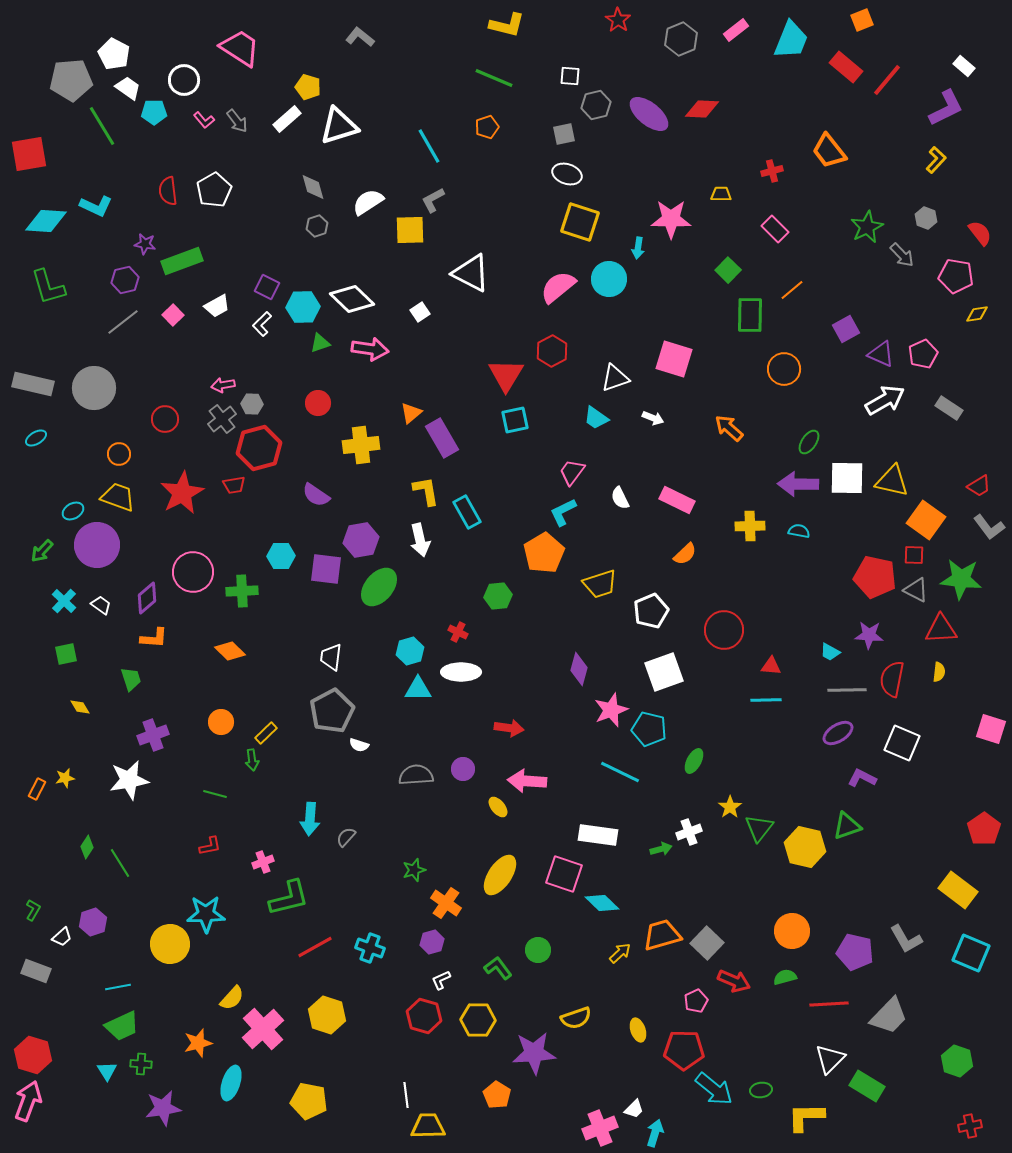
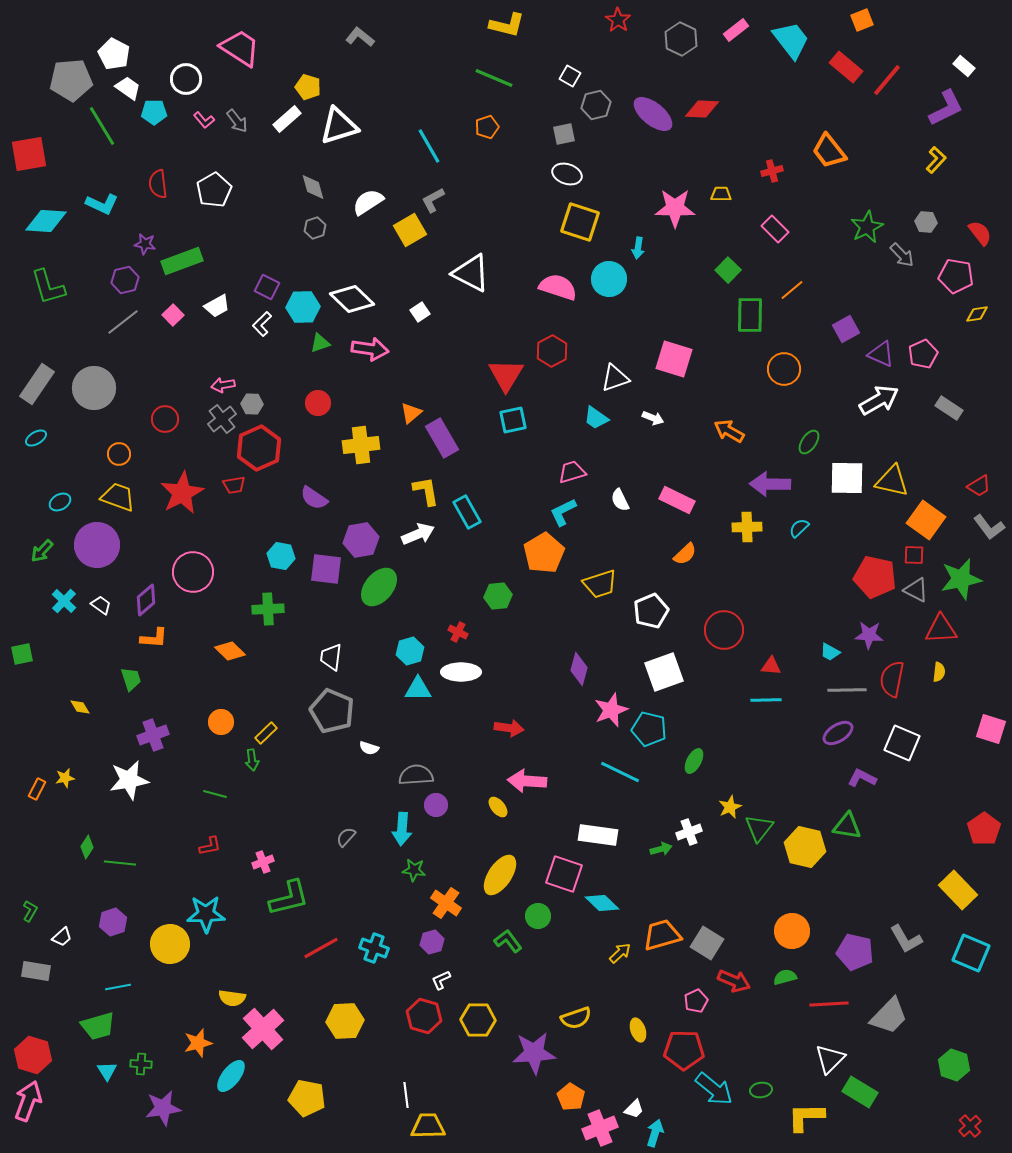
gray hexagon at (681, 39): rotated 12 degrees counterclockwise
cyan trapezoid at (791, 40): rotated 60 degrees counterclockwise
white square at (570, 76): rotated 25 degrees clockwise
white circle at (184, 80): moved 2 px right, 1 px up
purple ellipse at (649, 114): moved 4 px right
red semicircle at (168, 191): moved 10 px left, 7 px up
cyan L-shape at (96, 206): moved 6 px right, 2 px up
gray hexagon at (926, 218): moved 4 px down; rotated 15 degrees counterclockwise
pink star at (671, 219): moved 4 px right, 11 px up
gray hexagon at (317, 226): moved 2 px left, 2 px down
yellow square at (410, 230): rotated 28 degrees counterclockwise
pink semicircle at (558, 287): rotated 57 degrees clockwise
gray rectangle at (33, 384): moved 4 px right; rotated 69 degrees counterclockwise
white arrow at (885, 400): moved 6 px left
cyan square at (515, 420): moved 2 px left
orange arrow at (729, 428): moved 3 px down; rotated 12 degrees counterclockwise
red hexagon at (259, 448): rotated 9 degrees counterclockwise
pink trapezoid at (572, 472): rotated 36 degrees clockwise
purple arrow at (798, 484): moved 28 px left
purple semicircle at (316, 495): moved 2 px left, 3 px down
white semicircle at (620, 498): moved 2 px down
cyan ellipse at (73, 511): moved 13 px left, 9 px up
yellow cross at (750, 526): moved 3 px left, 1 px down
cyan semicircle at (799, 531): moved 3 px up; rotated 55 degrees counterclockwise
white arrow at (420, 540): moved 2 px left, 6 px up; rotated 100 degrees counterclockwise
cyan hexagon at (281, 556): rotated 12 degrees clockwise
green star at (961, 579): rotated 18 degrees counterclockwise
green cross at (242, 591): moved 26 px right, 18 px down
purple diamond at (147, 598): moved 1 px left, 2 px down
green square at (66, 654): moved 44 px left
gray pentagon at (332, 711): rotated 21 degrees counterclockwise
white semicircle at (359, 745): moved 10 px right, 3 px down
purple circle at (463, 769): moved 27 px left, 36 px down
yellow star at (730, 807): rotated 10 degrees clockwise
cyan arrow at (310, 819): moved 92 px right, 10 px down
green triangle at (847, 826): rotated 28 degrees clockwise
green line at (120, 863): rotated 52 degrees counterclockwise
green star at (414, 870): rotated 25 degrees clockwise
yellow rectangle at (958, 890): rotated 9 degrees clockwise
green L-shape at (33, 910): moved 3 px left, 1 px down
purple hexagon at (93, 922): moved 20 px right
gray square at (707, 943): rotated 12 degrees counterclockwise
red line at (315, 947): moved 6 px right, 1 px down
cyan cross at (370, 948): moved 4 px right
green circle at (538, 950): moved 34 px up
green L-shape at (498, 968): moved 10 px right, 27 px up
gray rectangle at (36, 971): rotated 12 degrees counterclockwise
yellow semicircle at (232, 998): rotated 56 degrees clockwise
yellow hexagon at (327, 1015): moved 18 px right, 6 px down; rotated 21 degrees counterclockwise
green trapezoid at (122, 1026): moved 24 px left; rotated 9 degrees clockwise
green hexagon at (957, 1061): moved 3 px left, 4 px down
cyan ellipse at (231, 1083): moved 7 px up; rotated 20 degrees clockwise
green rectangle at (867, 1086): moved 7 px left, 6 px down
orange pentagon at (497, 1095): moved 74 px right, 2 px down
yellow pentagon at (309, 1101): moved 2 px left, 3 px up
red cross at (970, 1126): rotated 30 degrees counterclockwise
